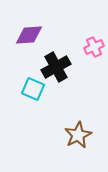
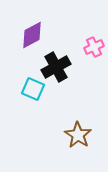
purple diamond: moved 3 px right; rotated 24 degrees counterclockwise
brown star: rotated 12 degrees counterclockwise
